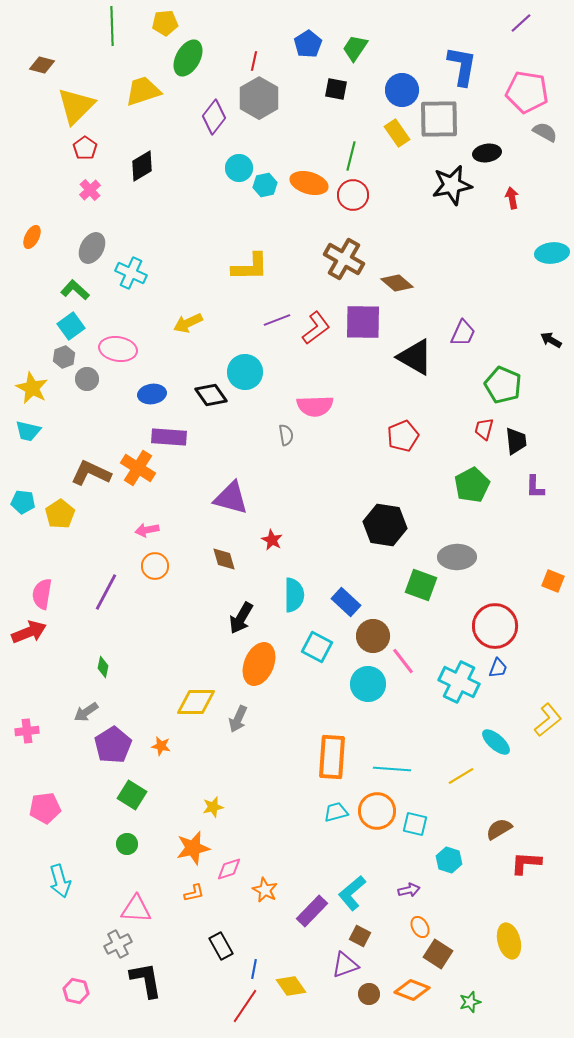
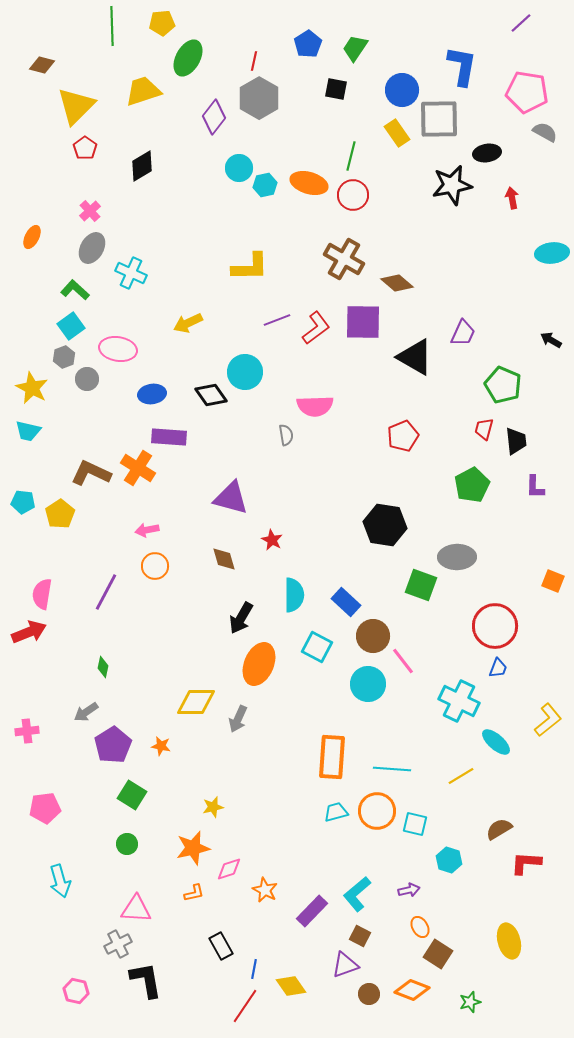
yellow pentagon at (165, 23): moved 3 px left
pink cross at (90, 190): moved 21 px down
cyan cross at (459, 682): moved 19 px down
cyan L-shape at (352, 893): moved 5 px right, 1 px down
